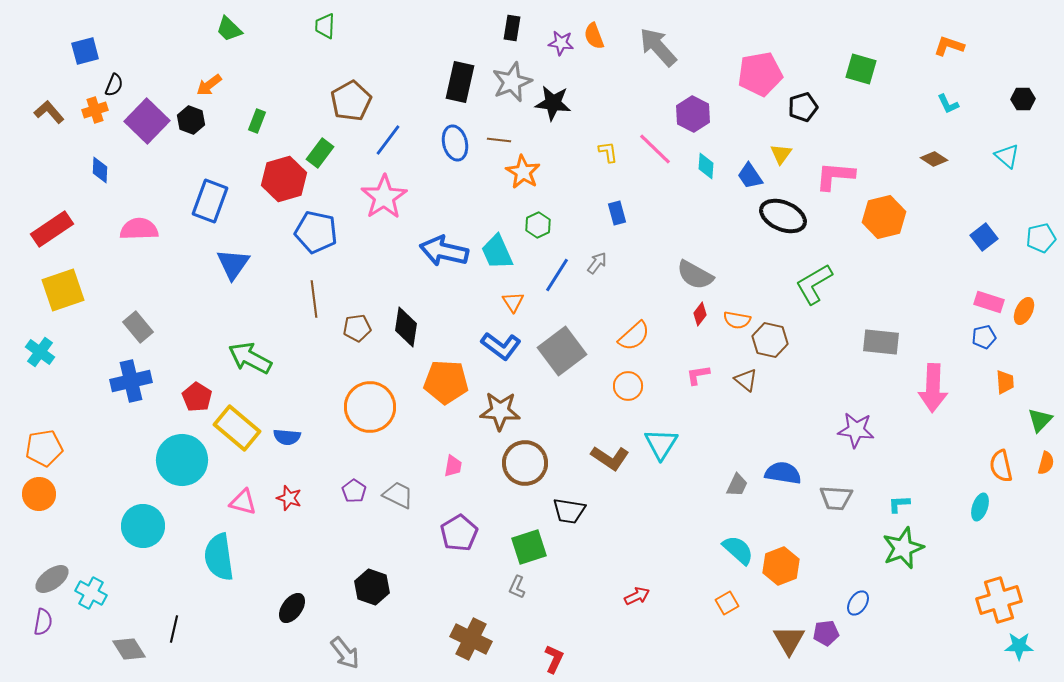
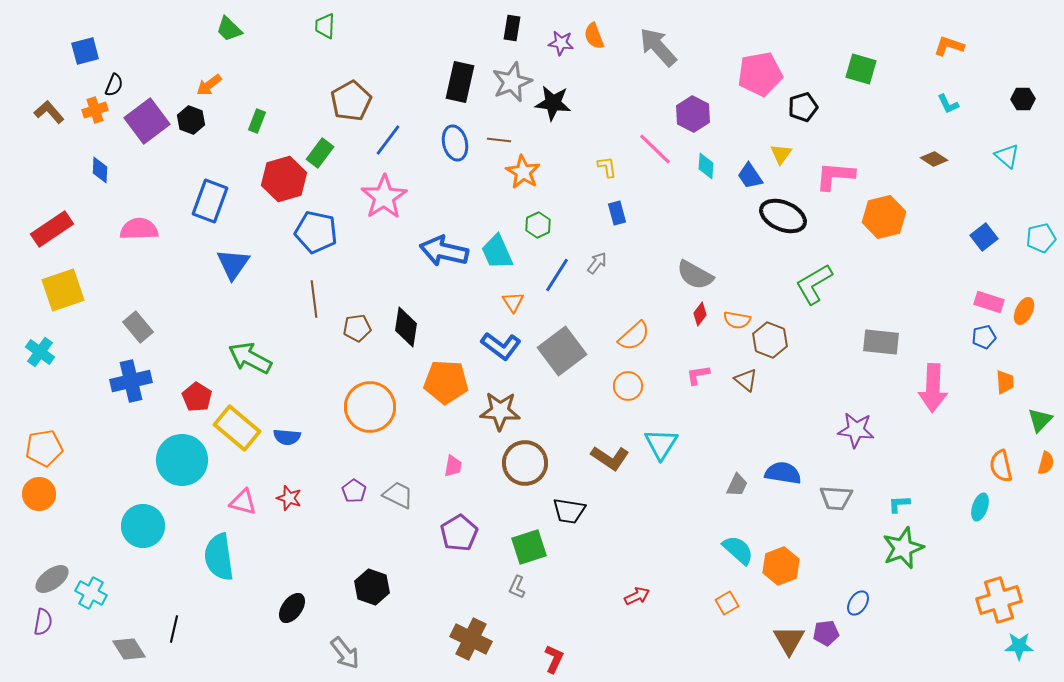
purple square at (147, 121): rotated 9 degrees clockwise
yellow L-shape at (608, 152): moved 1 px left, 15 px down
brown hexagon at (770, 340): rotated 8 degrees clockwise
